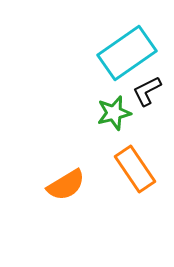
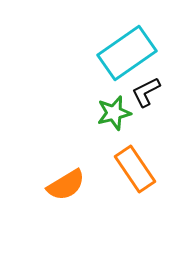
black L-shape: moved 1 px left, 1 px down
